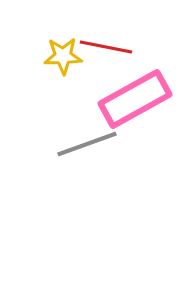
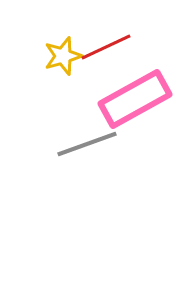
red line: rotated 36 degrees counterclockwise
yellow star: rotated 15 degrees counterclockwise
